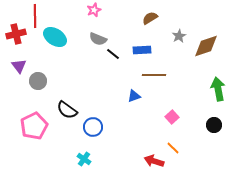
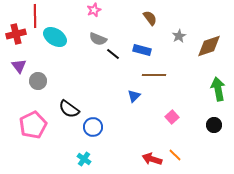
brown semicircle: rotated 84 degrees clockwise
brown diamond: moved 3 px right
blue rectangle: rotated 18 degrees clockwise
blue triangle: rotated 24 degrees counterclockwise
black semicircle: moved 2 px right, 1 px up
pink pentagon: moved 1 px left, 1 px up
orange line: moved 2 px right, 7 px down
red arrow: moved 2 px left, 2 px up
